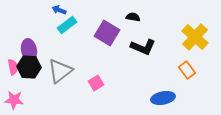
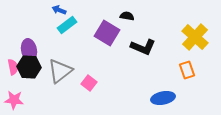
black semicircle: moved 6 px left, 1 px up
orange rectangle: rotated 18 degrees clockwise
pink square: moved 7 px left; rotated 21 degrees counterclockwise
